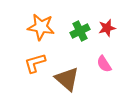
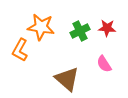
red star: rotated 18 degrees clockwise
orange L-shape: moved 15 px left, 13 px up; rotated 45 degrees counterclockwise
